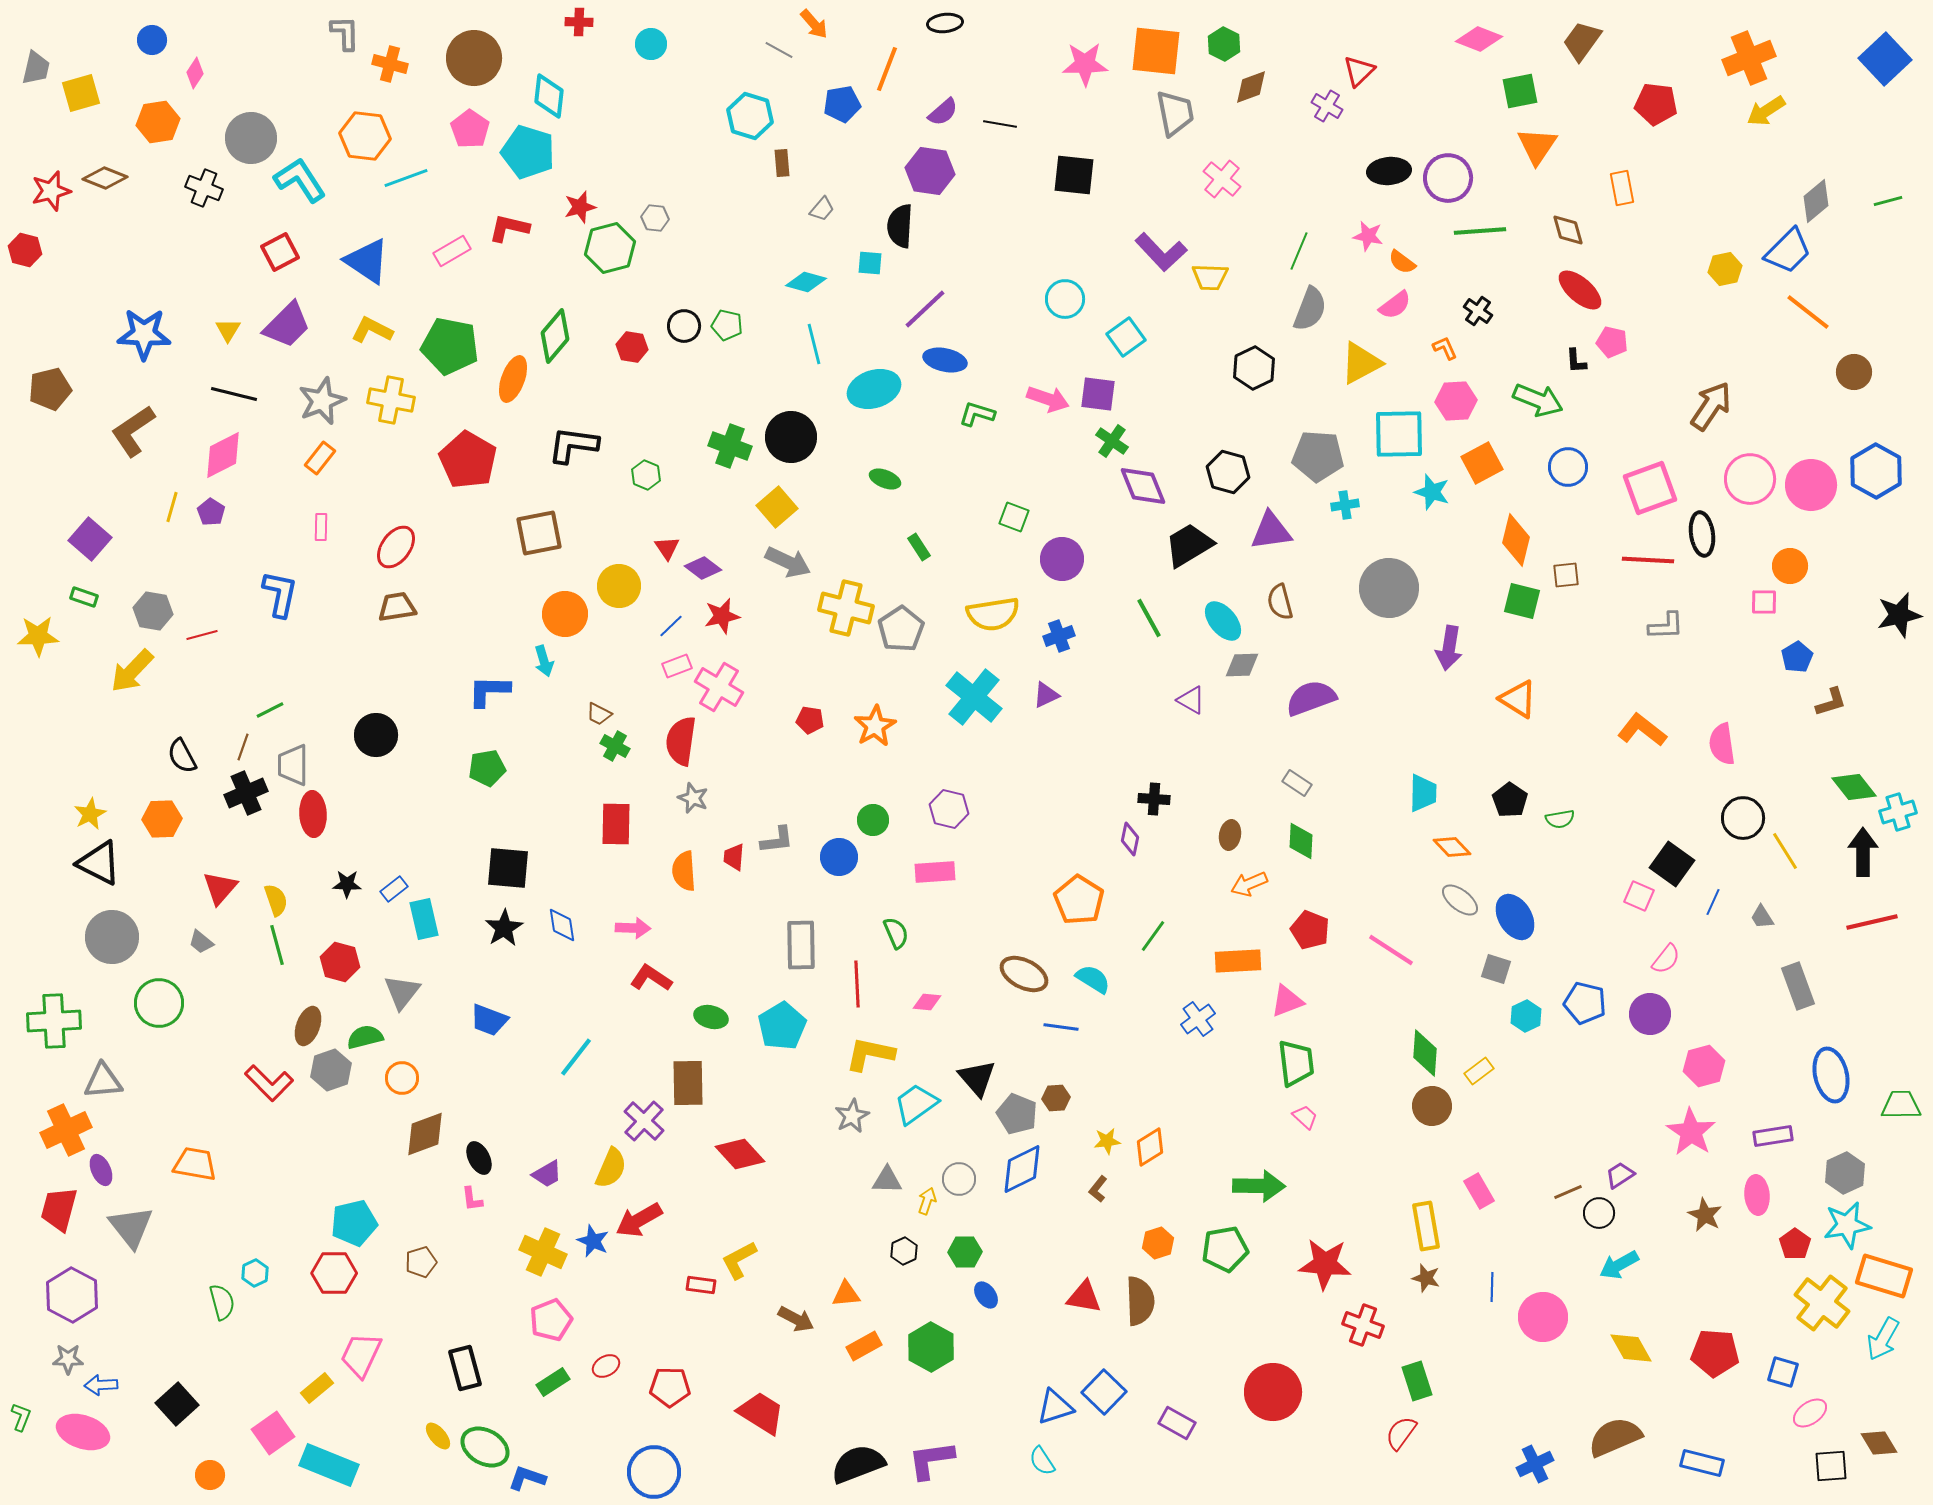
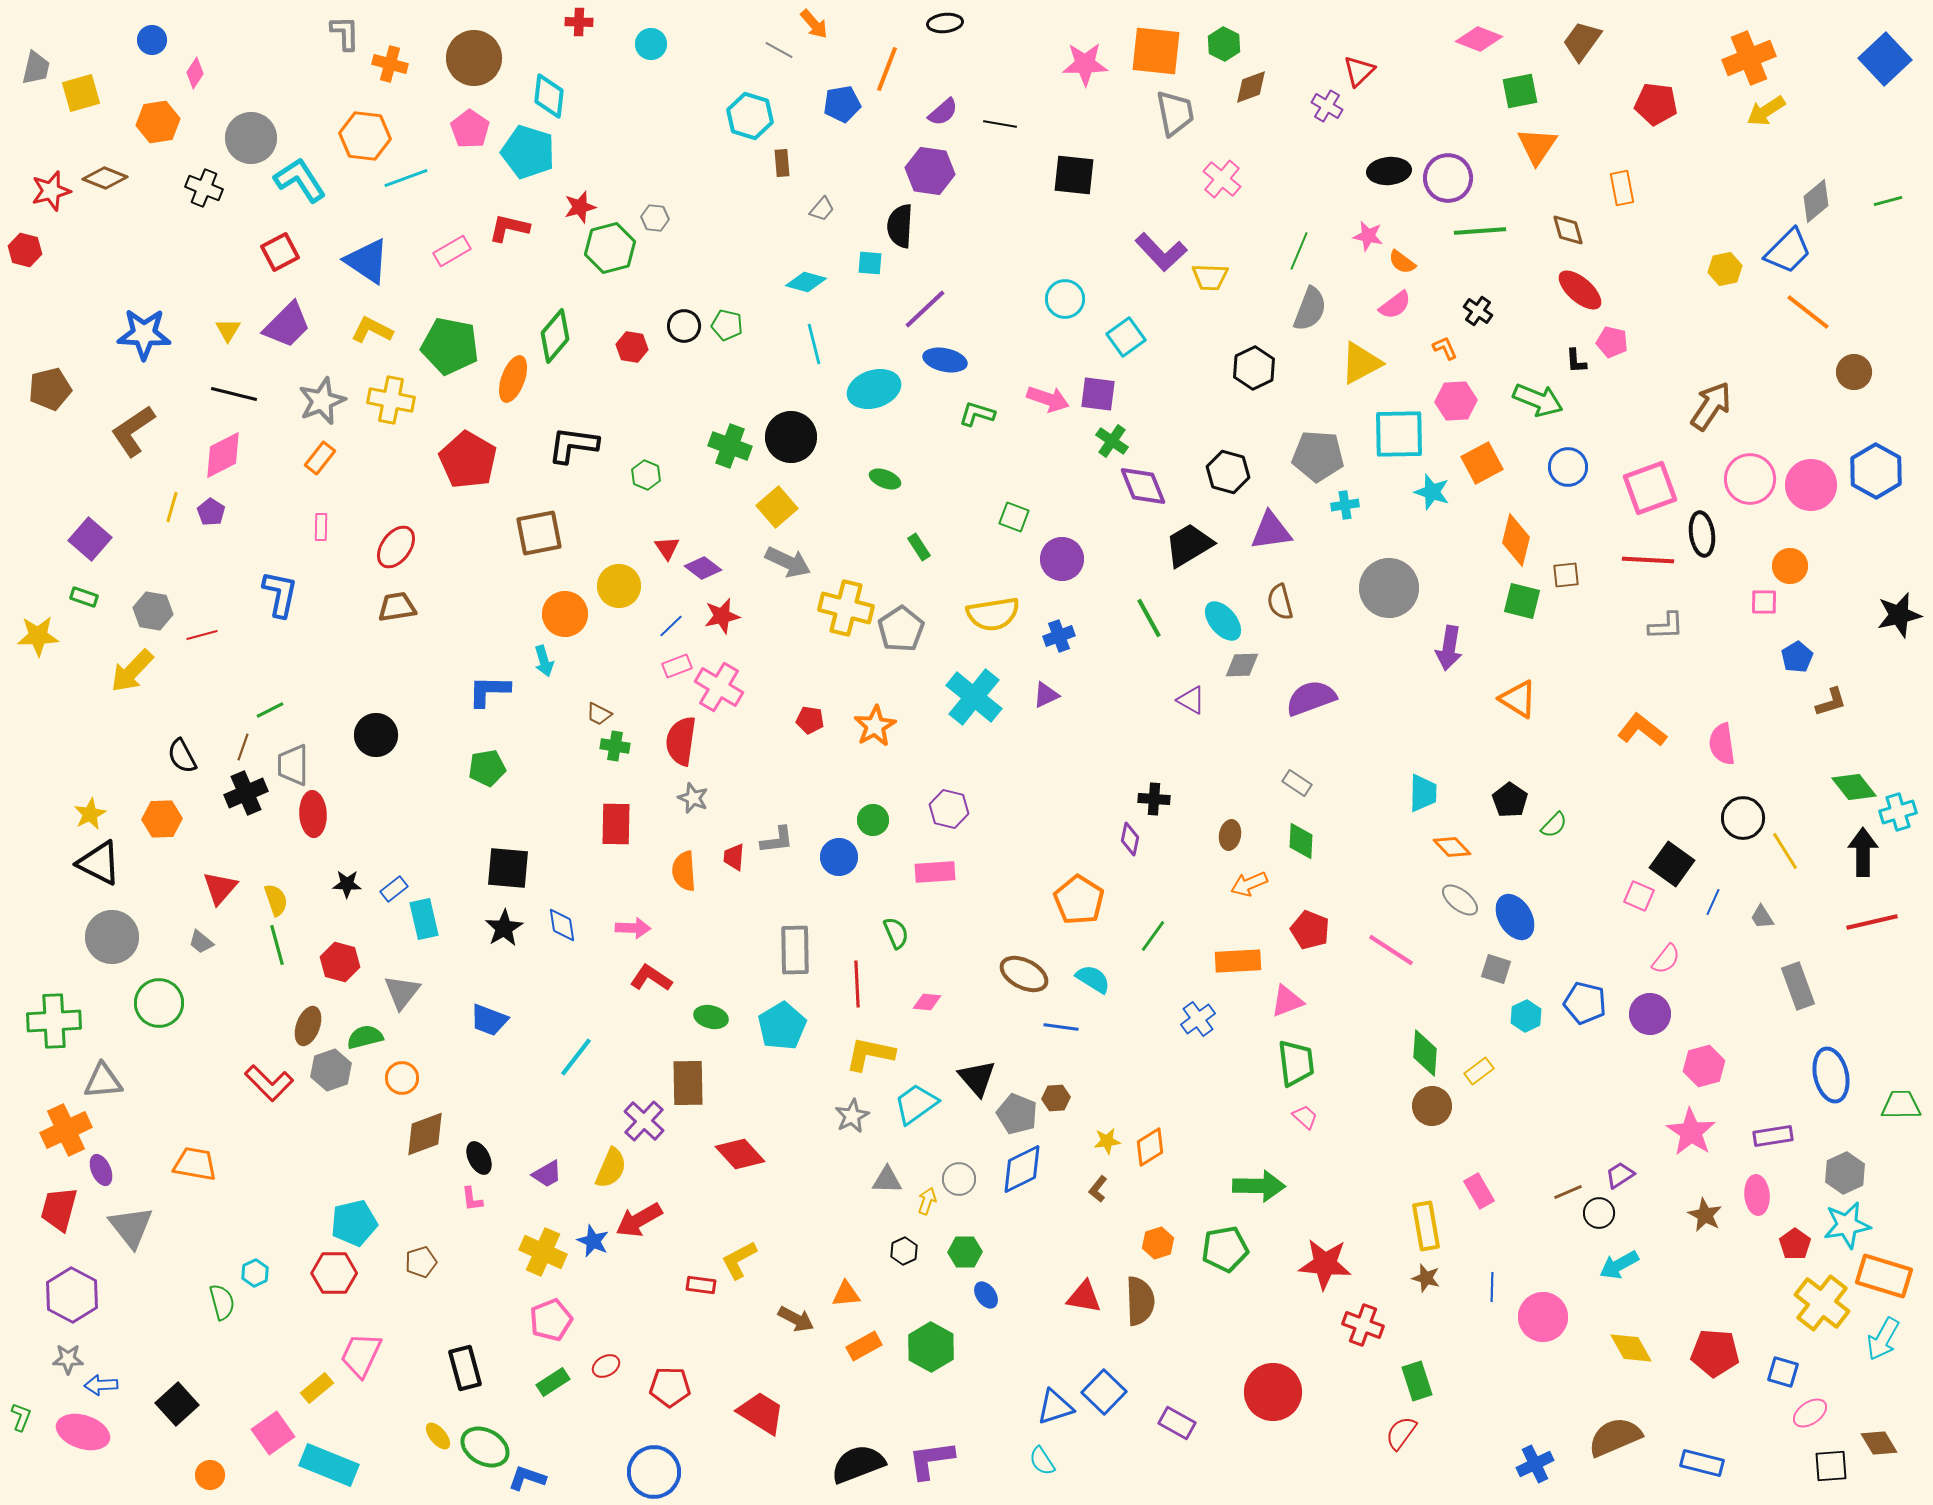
green cross at (615, 746): rotated 20 degrees counterclockwise
green semicircle at (1560, 819): moved 6 px left, 6 px down; rotated 36 degrees counterclockwise
gray rectangle at (801, 945): moved 6 px left, 5 px down
